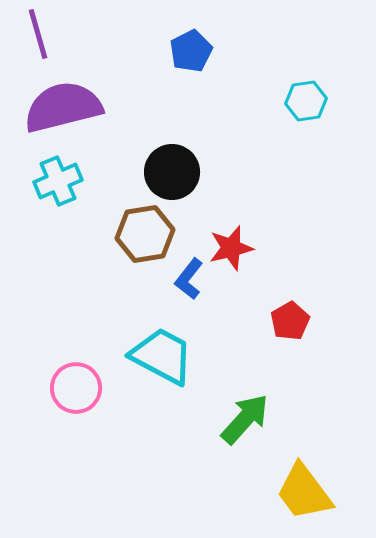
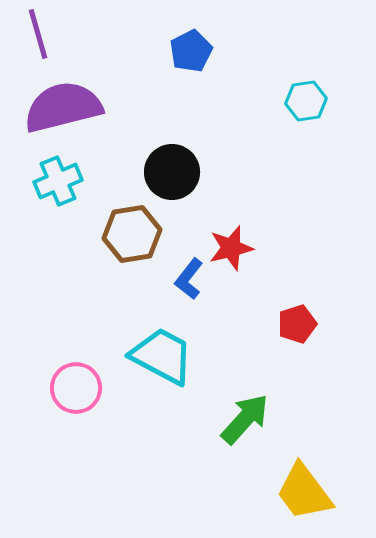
brown hexagon: moved 13 px left
red pentagon: moved 7 px right, 3 px down; rotated 12 degrees clockwise
